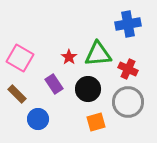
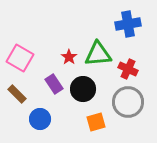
black circle: moved 5 px left
blue circle: moved 2 px right
